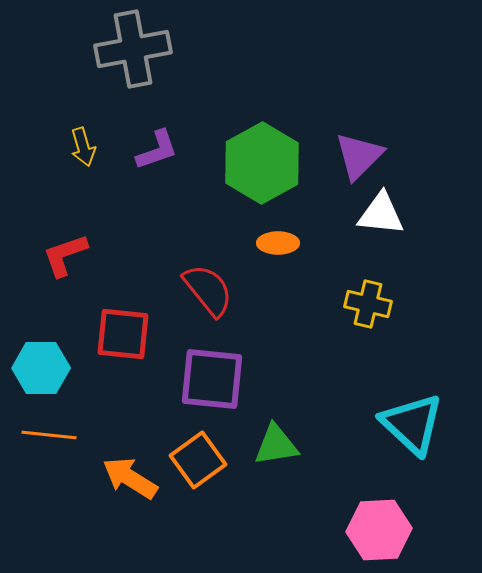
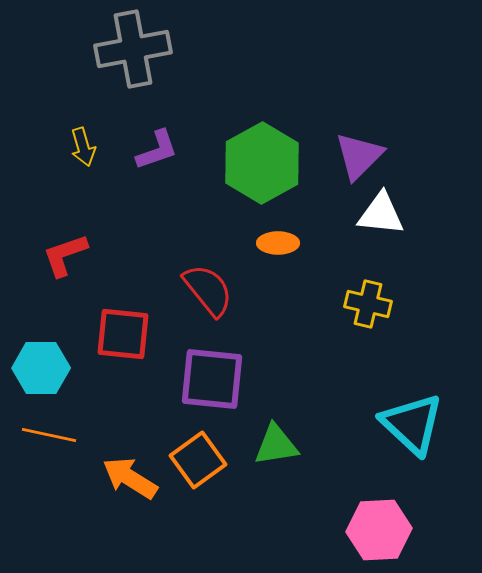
orange line: rotated 6 degrees clockwise
